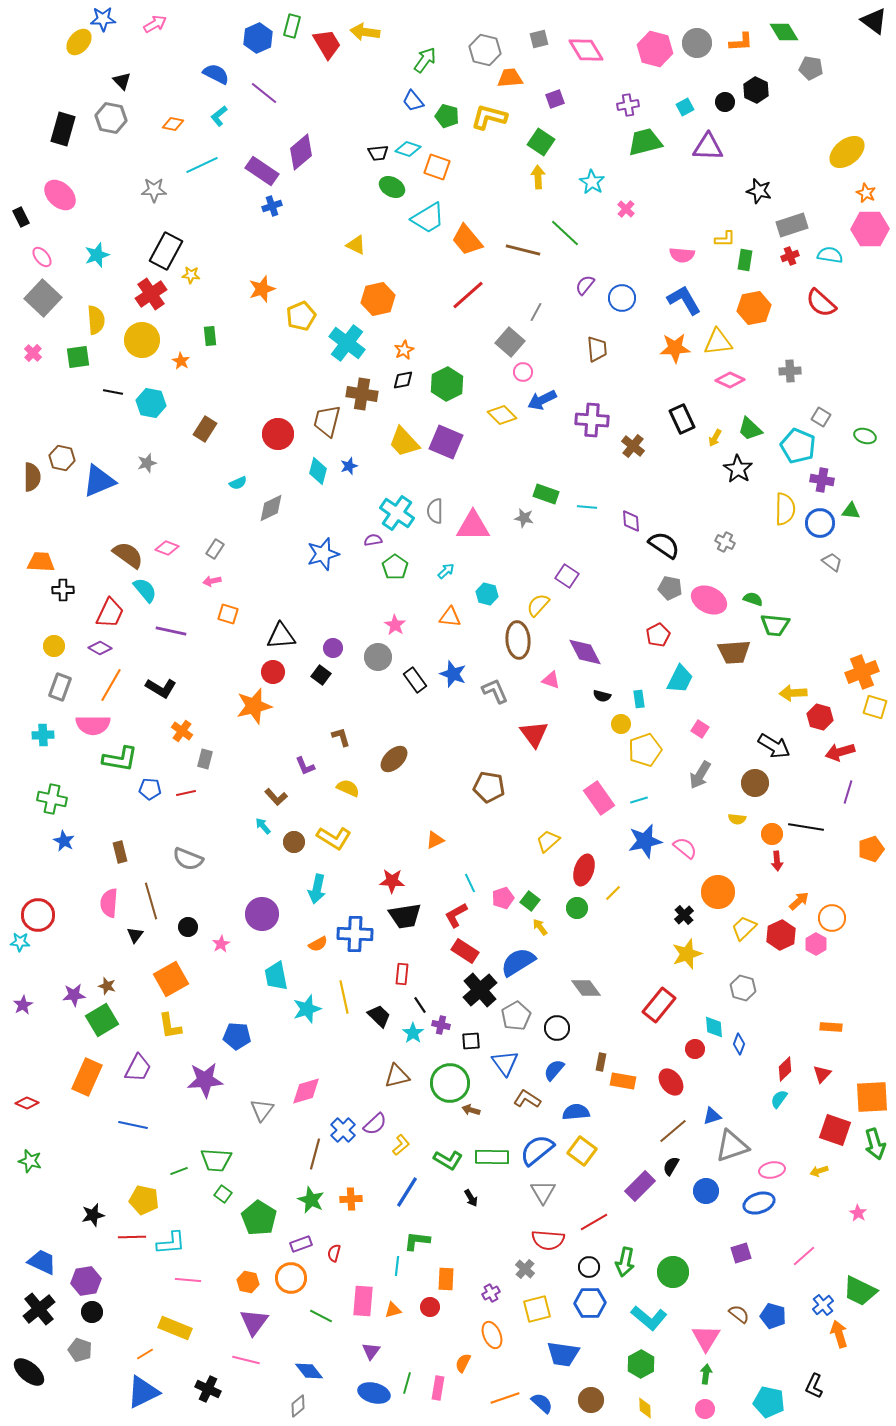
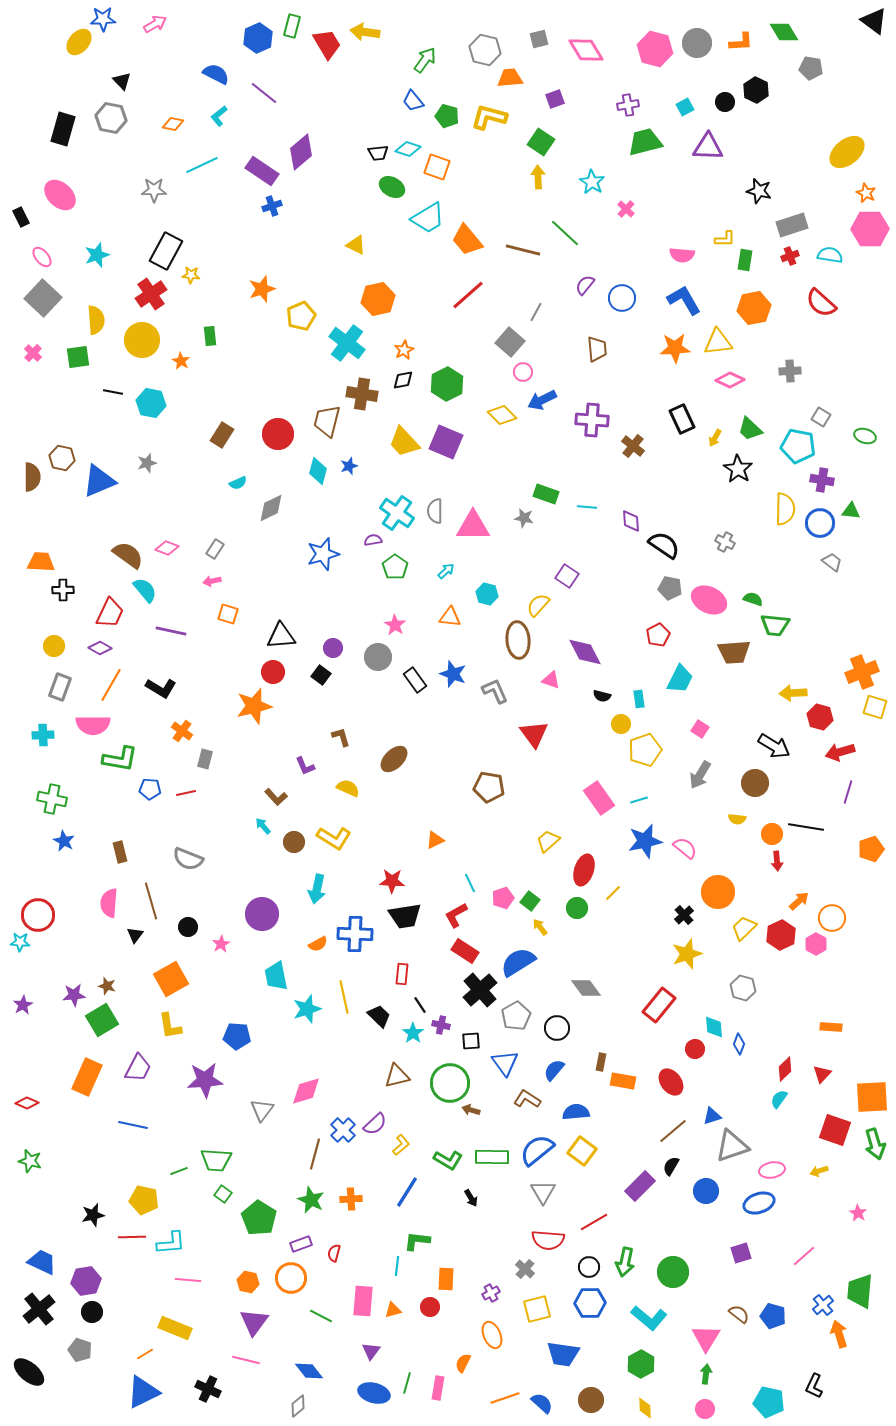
brown rectangle at (205, 429): moved 17 px right, 6 px down
cyan pentagon at (798, 446): rotated 12 degrees counterclockwise
green trapezoid at (860, 1291): rotated 69 degrees clockwise
